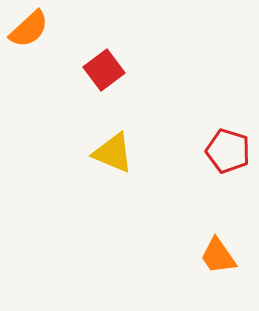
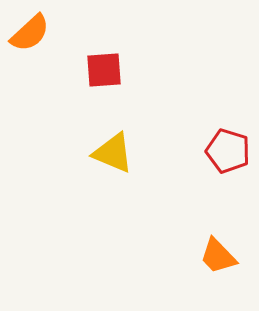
orange semicircle: moved 1 px right, 4 px down
red square: rotated 33 degrees clockwise
orange trapezoid: rotated 9 degrees counterclockwise
